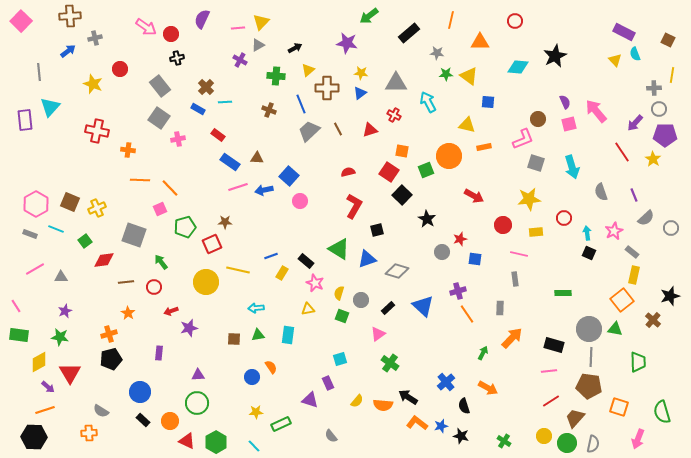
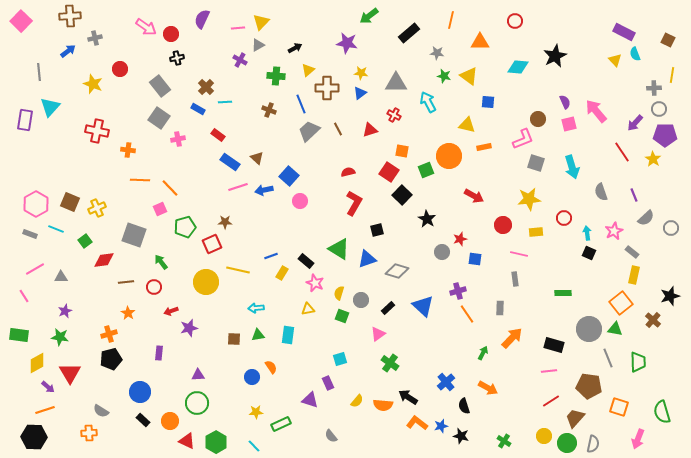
green star at (446, 74): moved 2 px left, 2 px down; rotated 16 degrees clockwise
purple rectangle at (25, 120): rotated 15 degrees clockwise
brown triangle at (257, 158): rotated 40 degrees clockwise
red L-shape at (354, 206): moved 3 px up
orange square at (622, 300): moved 1 px left, 3 px down
pink line at (16, 306): moved 8 px right, 10 px up
gray line at (591, 357): moved 17 px right, 1 px down; rotated 24 degrees counterclockwise
yellow diamond at (39, 362): moved 2 px left, 1 px down
